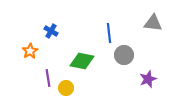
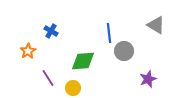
gray triangle: moved 3 px right, 2 px down; rotated 24 degrees clockwise
orange star: moved 2 px left
gray circle: moved 4 px up
green diamond: moved 1 px right; rotated 15 degrees counterclockwise
purple line: rotated 24 degrees counterclockwise
yellow circle: moved 7 px right
